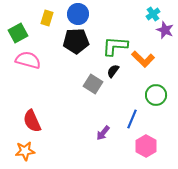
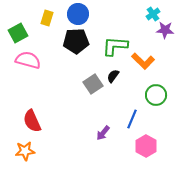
purple star: rotated 18 degrees counterclockwise
orange L-shape: moved 2 px down
black semicircle: moved 5 px down
gray square: rotated 24 degrees clockwise
